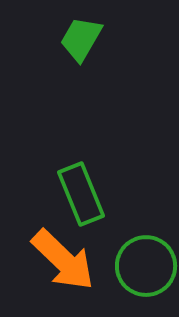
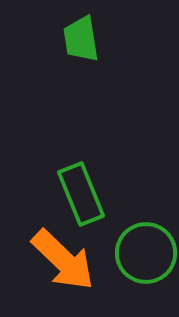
green trapezoid: rotated 39 degrees counterclockwise
green circle: moved 13 px up
